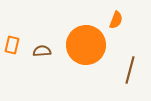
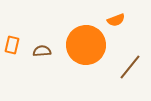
orange semicircle: rotated 48 degrees clockwise
brown line: moved 3 px up; rotated 24 degrees clockwise
